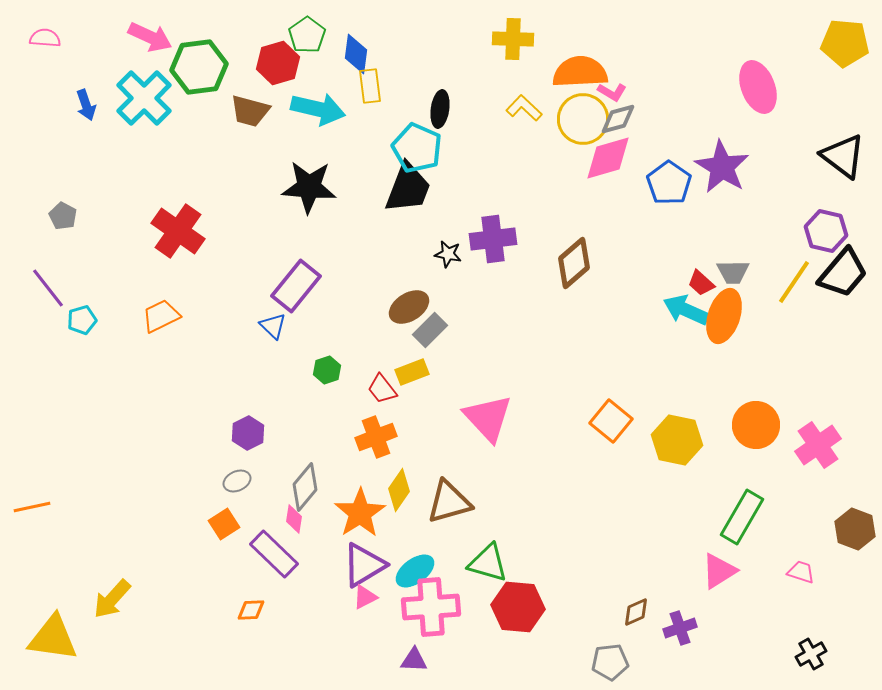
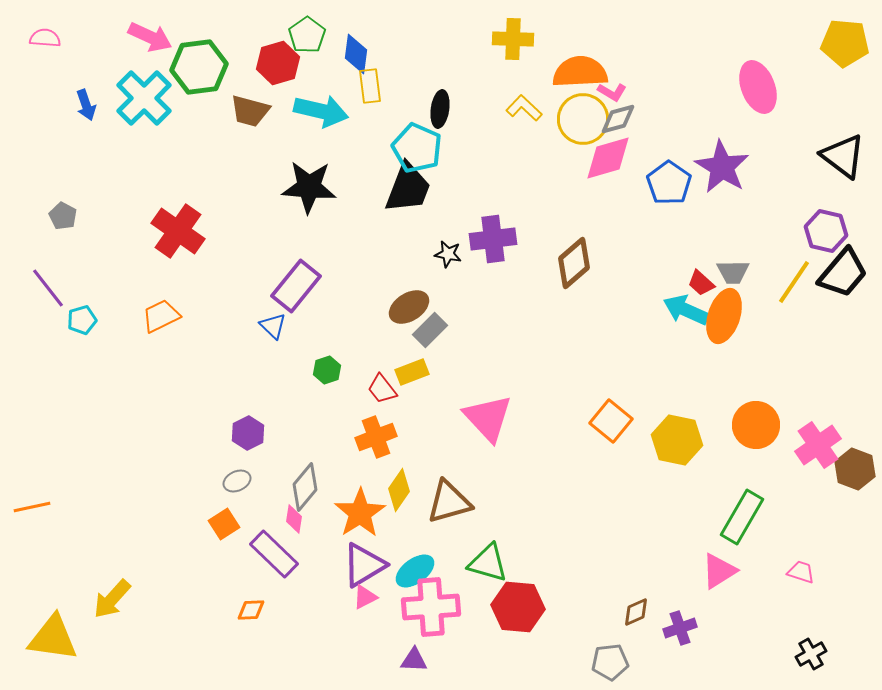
cyan arrow at (318, 109): moved 3 px right, 2 px down
brown hexagon at (855, 529): moved 60 px up
